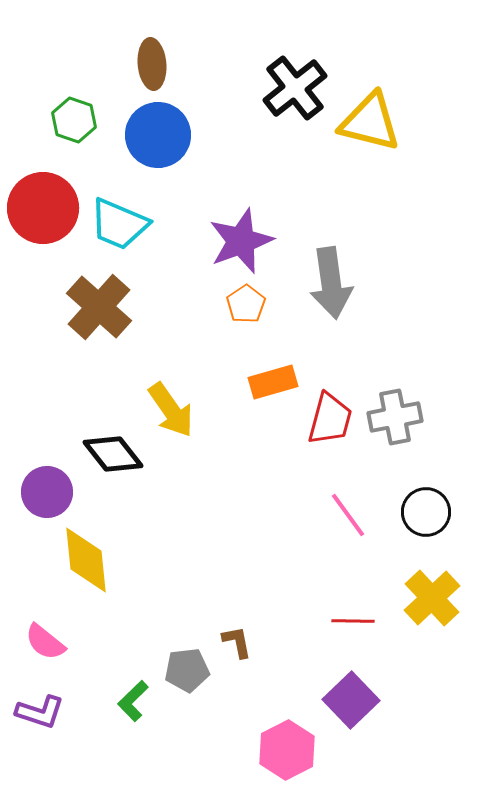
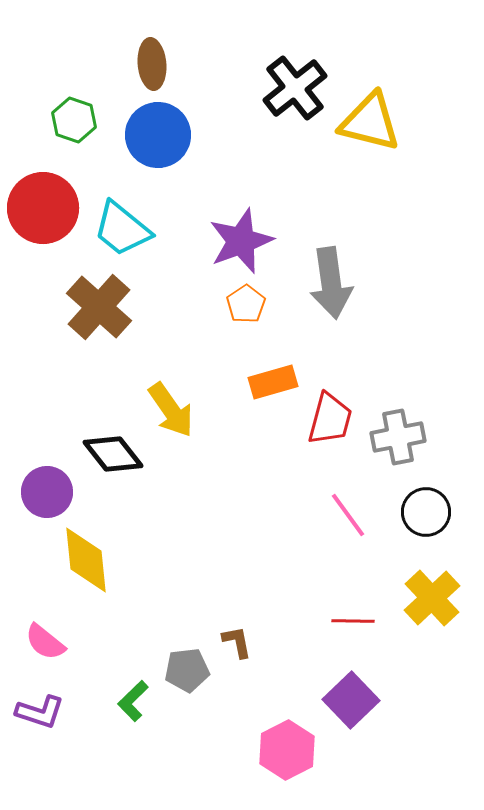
cyan trapezoid: moved 3 px right, 5 px down; rotated 16 degrees clockwise
gray cross: moved 3 px right, 20 px down
